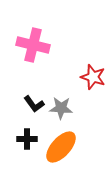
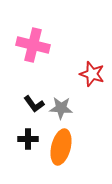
red star: moved 1 px left, 3 px up
black cross: moved 1 px right
orange ellipse: rotated 28 degrees counterclockwise
